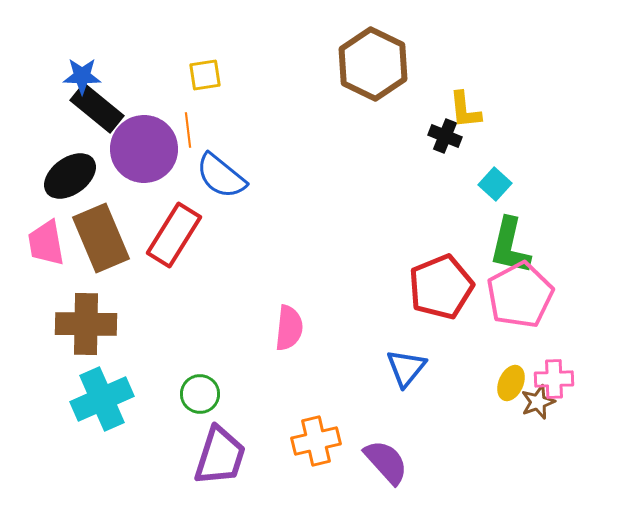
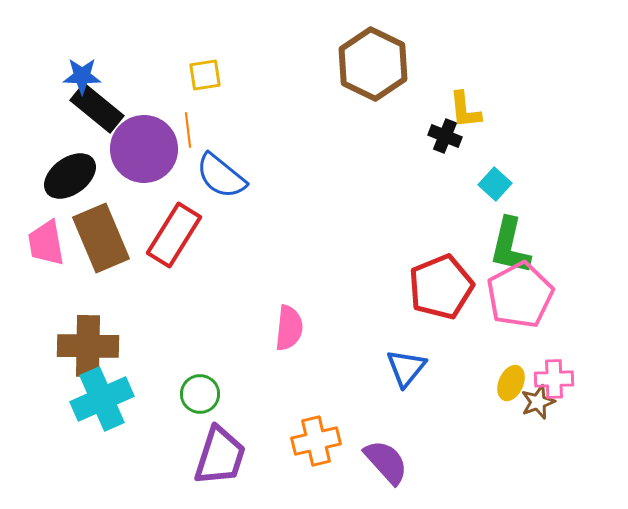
brown cross: moved 2 px right, 22 px down
